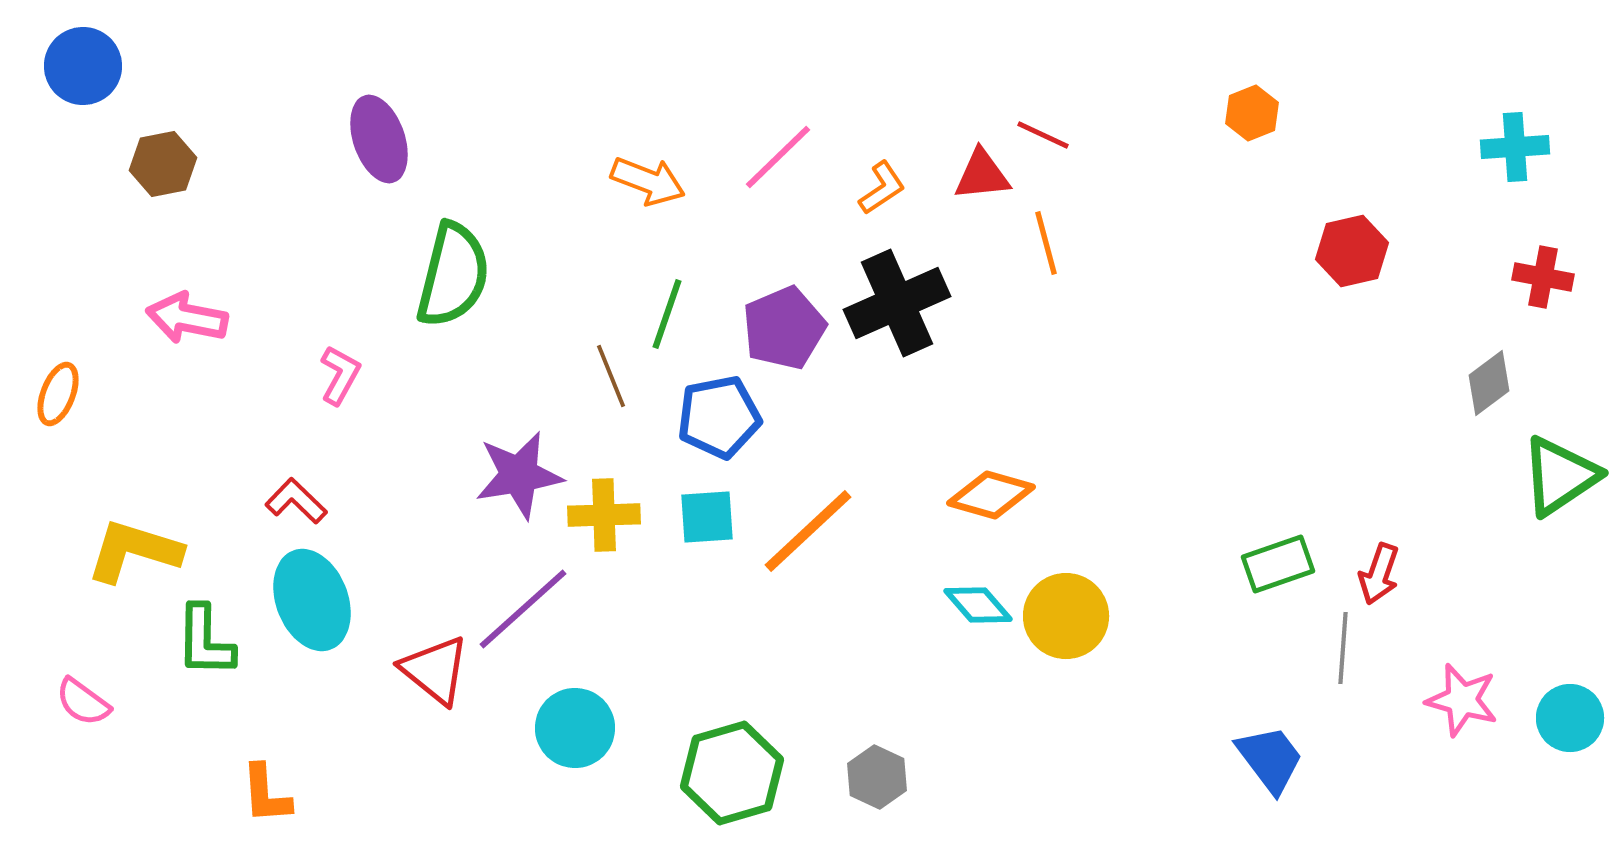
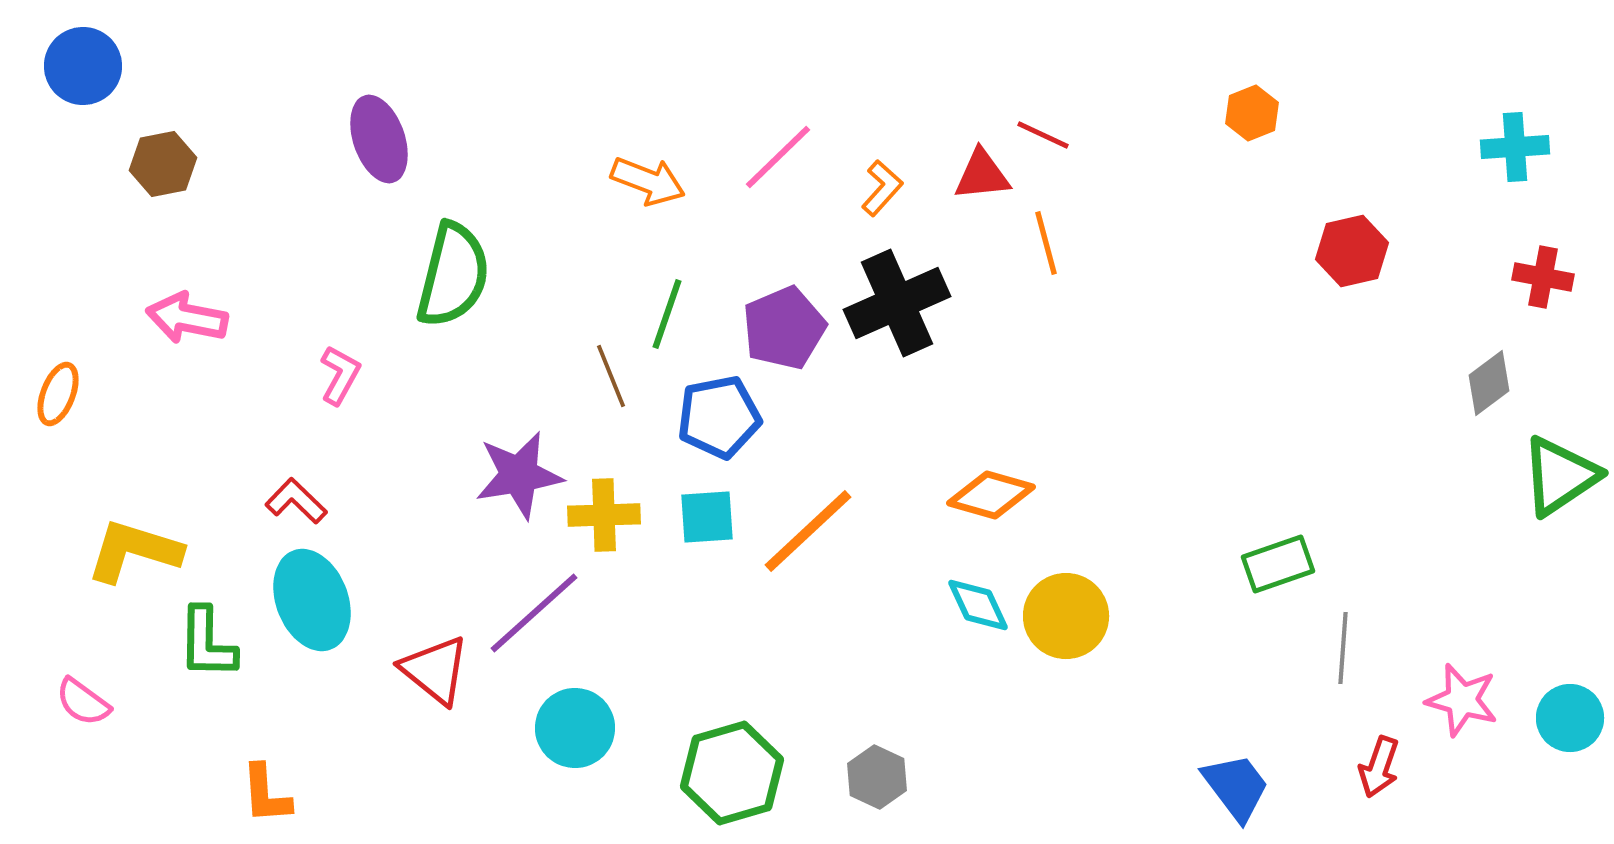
orange L-shape at (882, 188): rotated 14 degrees counterclockwise
red arrow at (1379, 574): moved 193 px down
cyan diamond at (978, 605): rotated 16 degrees clockwise
purple line at (523, 609): moved 11 px right, 4 px down
green L-shape at (205, 641): moved 2 px right, 2 px down
blue trapezoid at (1270, 759): moved 34 px left, 28 px down
